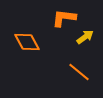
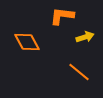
orange L-shape: moved 2 px left, 2 px up
yellow arrow: rotated 18 degrees clockwise
